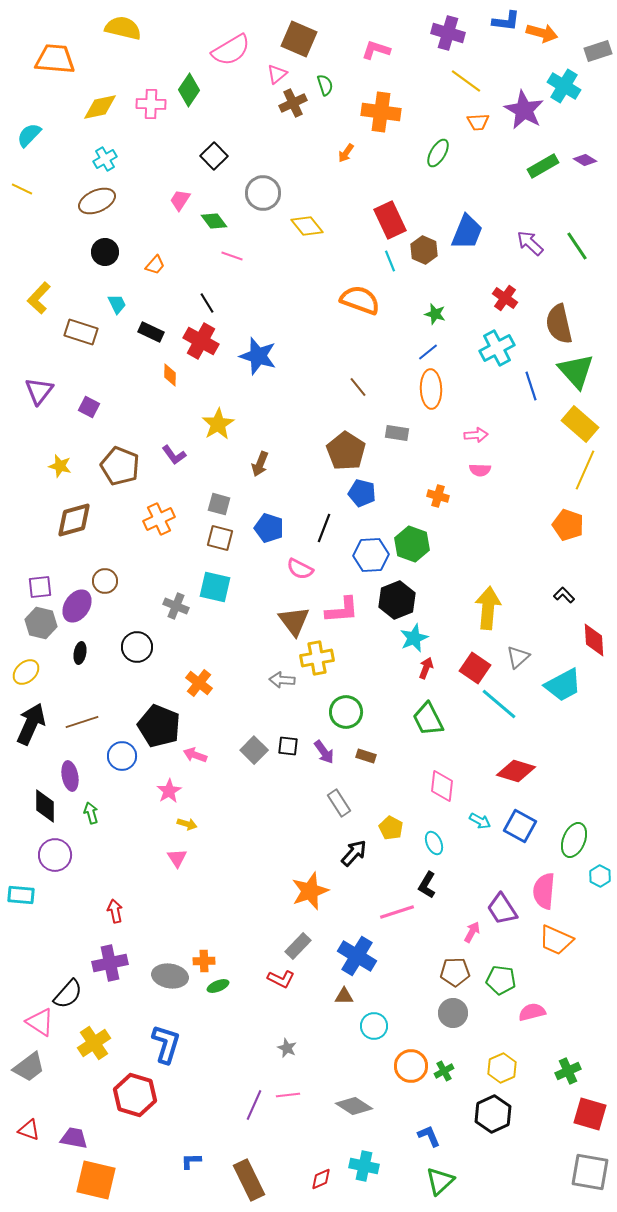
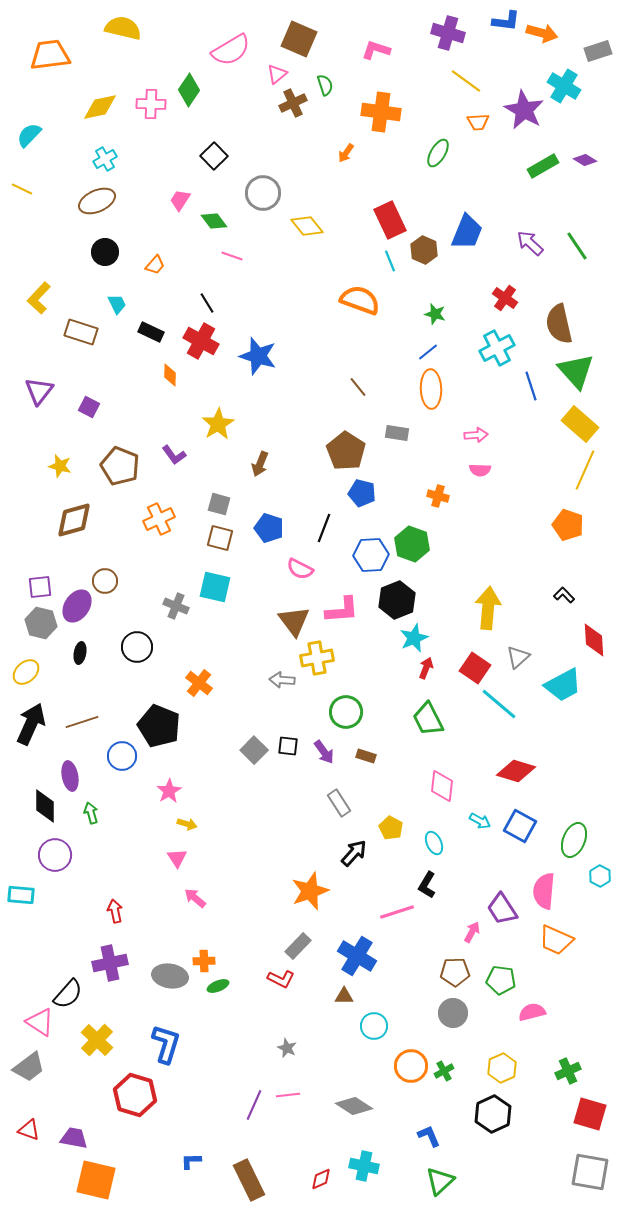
orange trapezoid at (55, 59): moved 5 px left, 4 px up; rotated 12 degrees counterclockwise
pink arrow at (195, 755): moved 143 px down; rotated 20 degrees clockwise
yellow cross at (94, 1043): moved 3 px right, 3 px up; rotated 12 degrees counterclockwise
